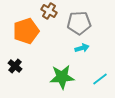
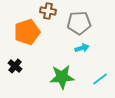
brown cross: moved 1 px left; rotated 21 degrees counterclockwise
orange pentagon: moved 1 px right, 1 px down
